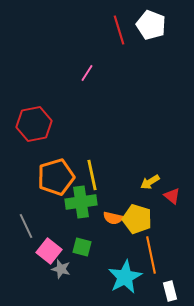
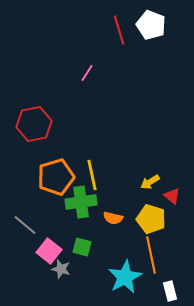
yellow pentagon: moved 14 px right
gray line: moved 1 px left, 1 px up; rotated 25 degrees counterclockwise
